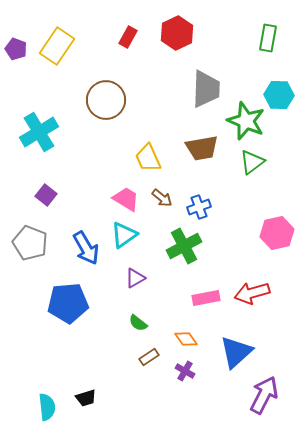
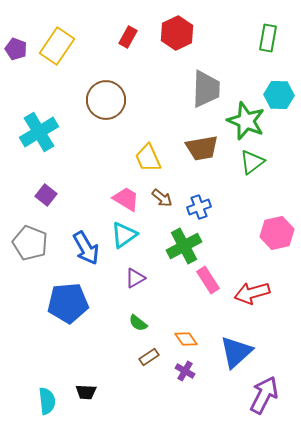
pink rectangle: moved 2 px right, 18 px up; rotated 68 degrees clockwise
black trapezoid: moved 6 px up; rotated 20 degrees clockwise
cyan semicircle: moved 6 px up
